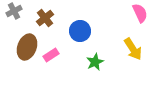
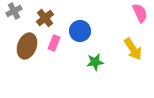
brown ellipse: moved 1 px up
pink rectangle: moved 3 px right, 12 px up; rotated 35 degrees counterclockwise
green star: rotated 18 degrees clockwise
